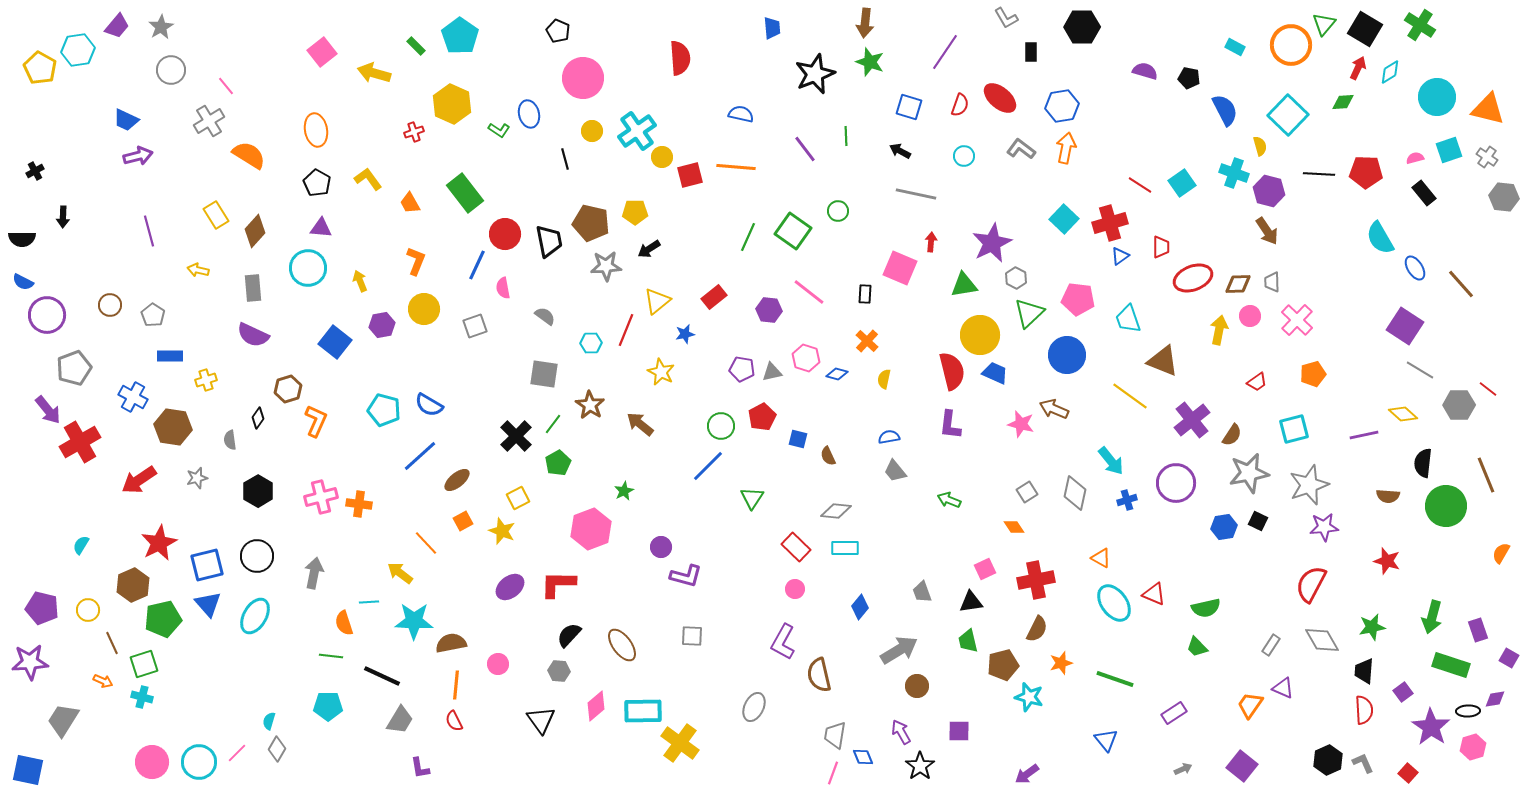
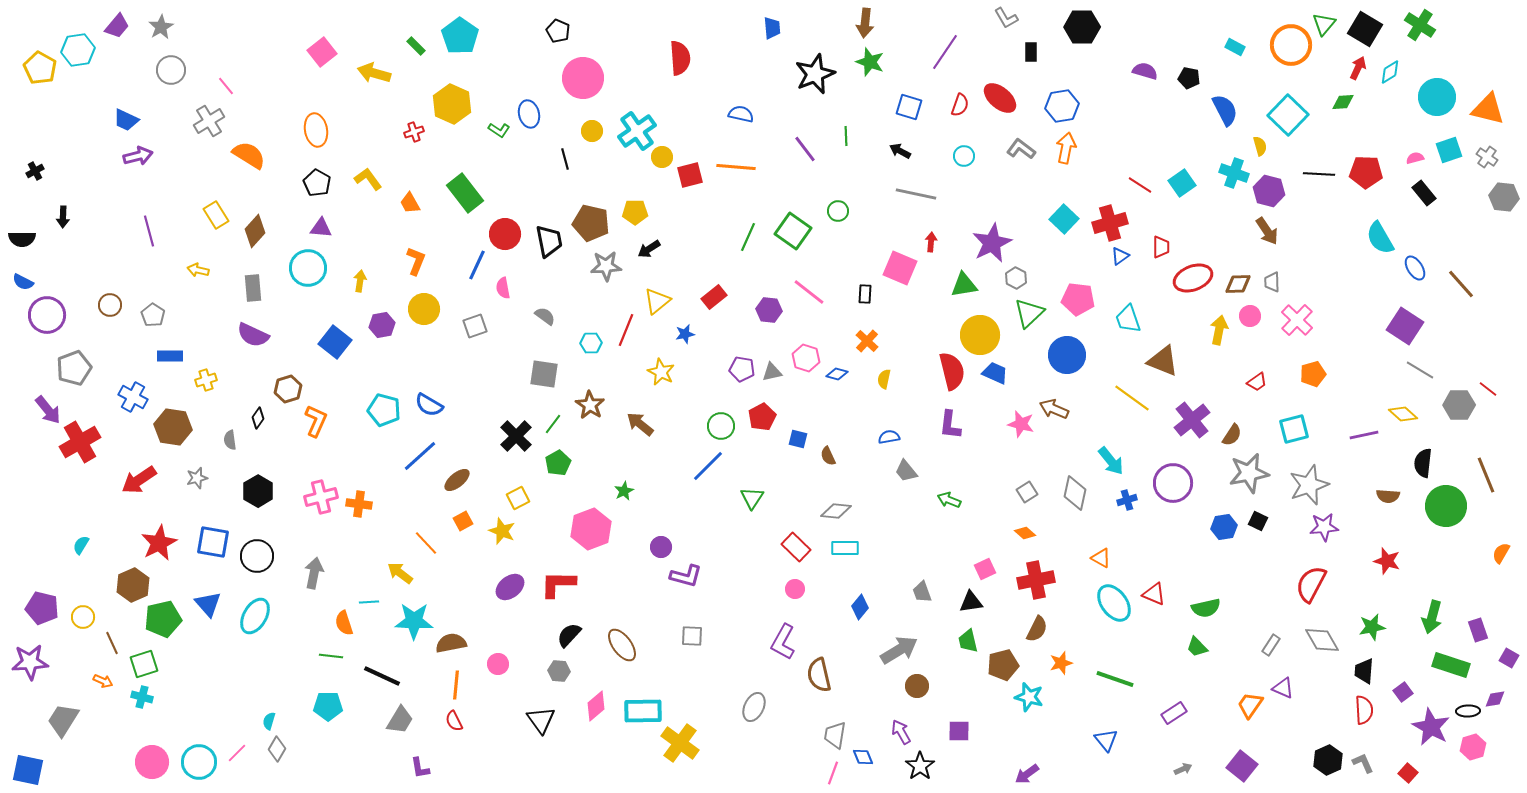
yellow arrow at (360, 281): rotated 30 degrees clockwise
yellow line at (1130, 396): moved 2 px right, 2 px down
gray trapezoid at (895, 471): moved 11 px right
purple circle at (1176, 483): moved 3 px left
orange diamond at (1014, 527): moved 11 px right, 6 px down; rotated 15 degrees counterclockwise
blue square at (207, 565): moved 6 px right, 23 px up; rotated 24 degrees clockwise
yellow circle at (88, 610): moved 5 px left, 7 px down
purple star at (1431, 727): rotated 6 degrees counterclockwise
